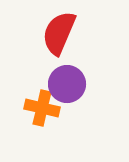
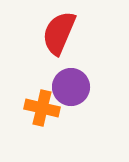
purple circle: moved 4 px right, 3 px down
